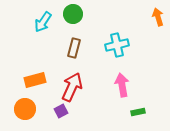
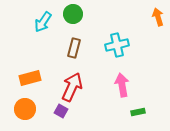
orange rectangle: moved 5 px left, 2 px up
purple square: rotated 32 degrees counterclockwise
